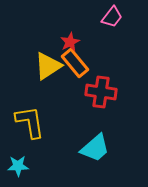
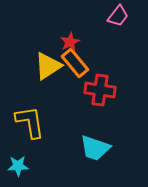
pink trapezoid: moved 6 px right, 1 px up
red cross: moved 1 px left, 2 px up
cyan trapezoid: rotated 60 degrees clockwise
